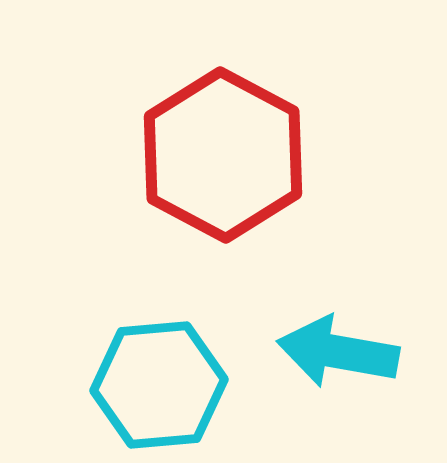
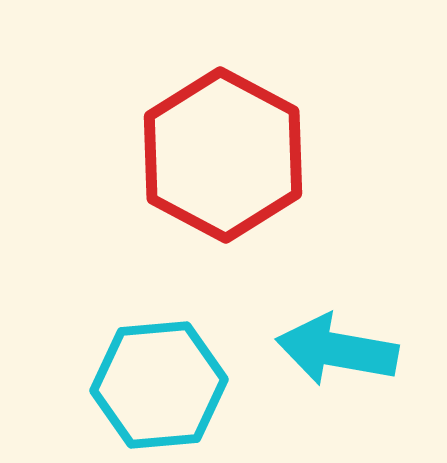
cyan arrow: moved 1 px left, 2 px up
